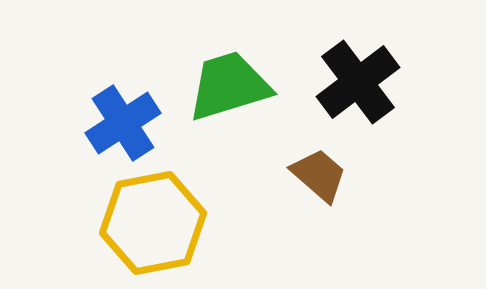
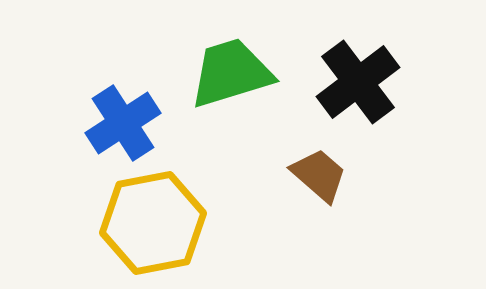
green trapezoid: moved 2 px right, 13 px up
